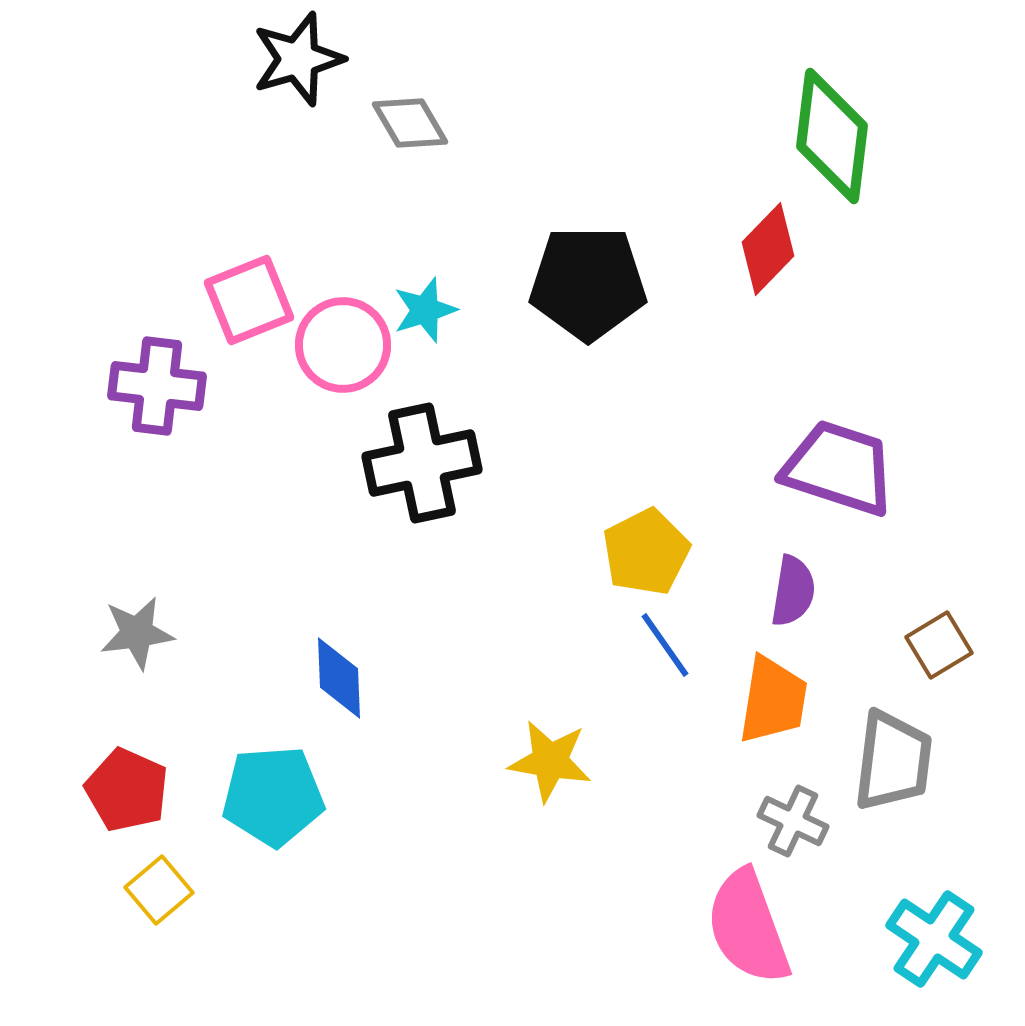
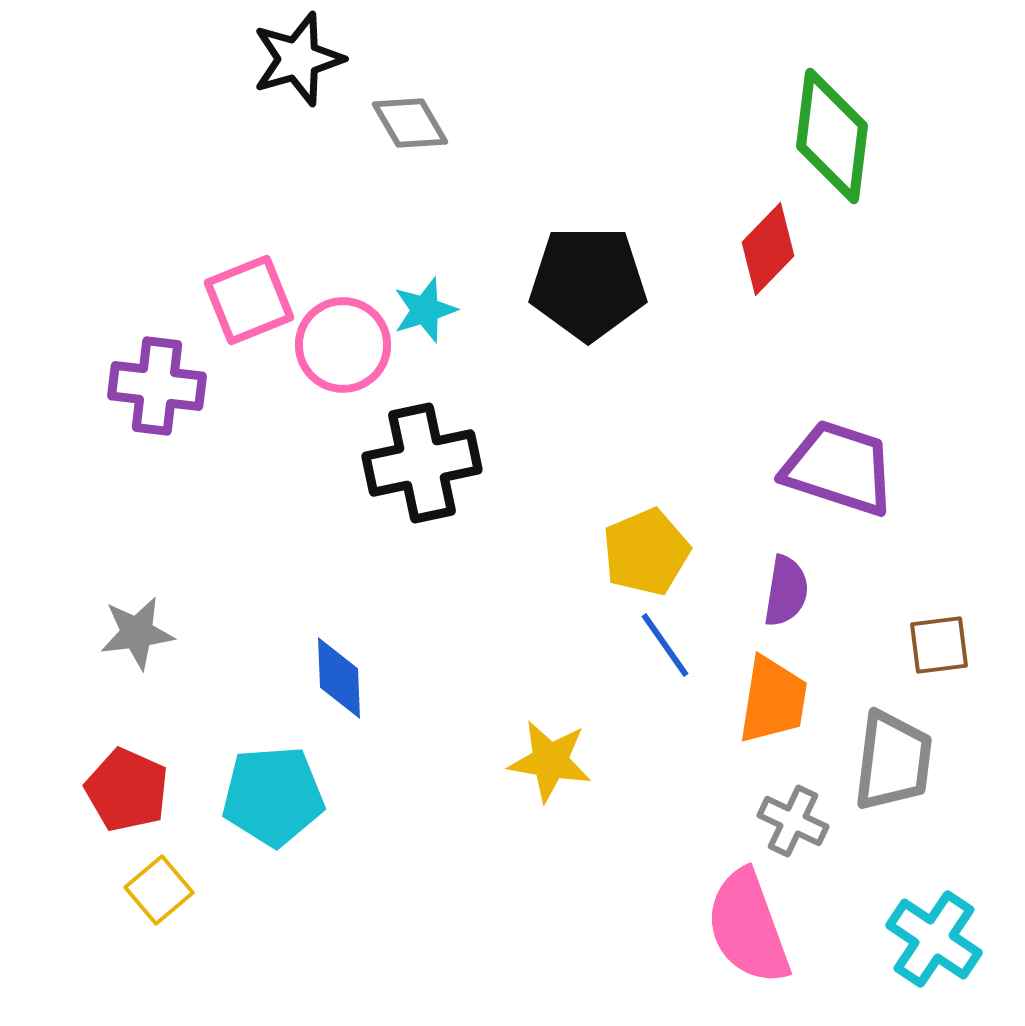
yellow pentagon: rotated 4 degrees clockwise
purple semicircle: moved 7 px left
brown square: rotated 24 degrees clockwise
